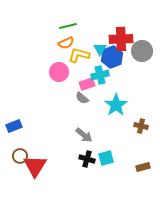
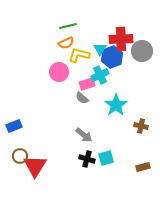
cyan cross: rotated 12 degrees counterclockwise
